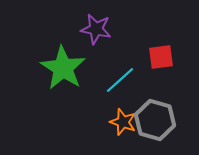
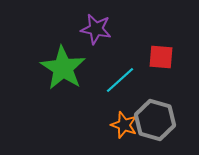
red square: rotated 12 degrees clockwise
orange star: moved 1 px right, 3 px down
